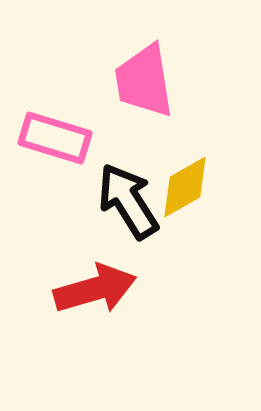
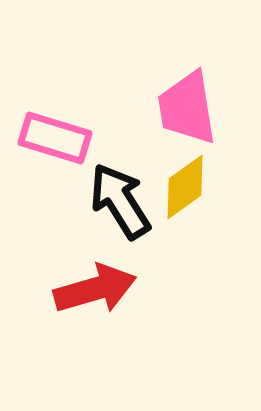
pink trapezoid: moved 43 px right, 27 px down
yellow diamond: rotated 6 degrees counterclockwise
black arrow: moved 8 px left
